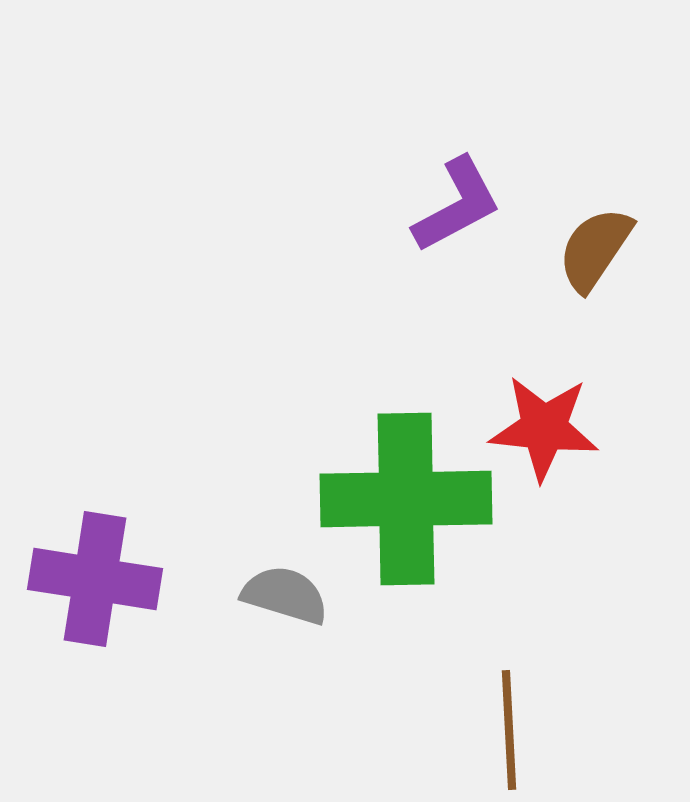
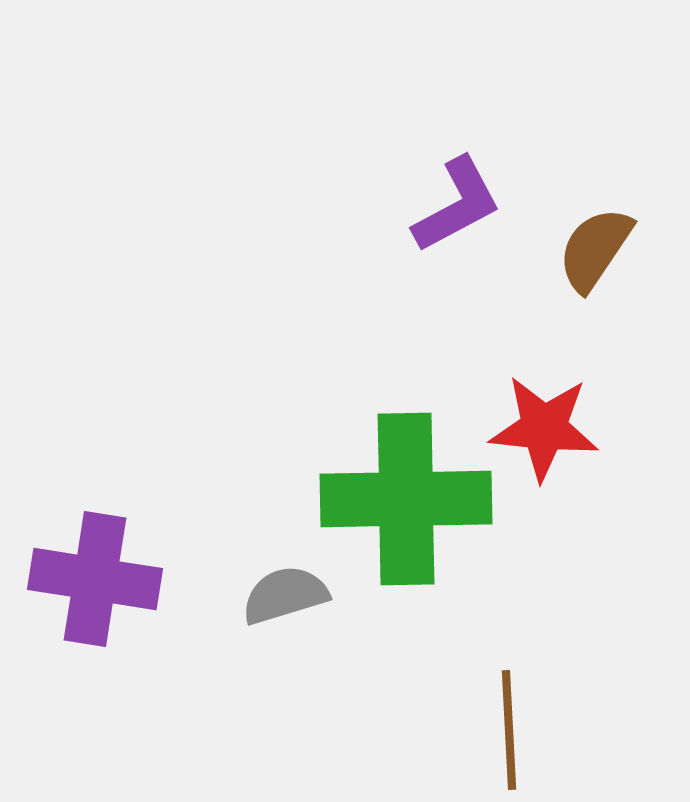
gray semicircle: rotated 34 degrees counterclockwise
